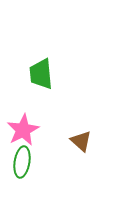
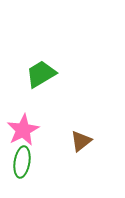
green trapezoid: rotated 64 degrees clockwise
brown triangle: rotated 40 degrees clockwise
